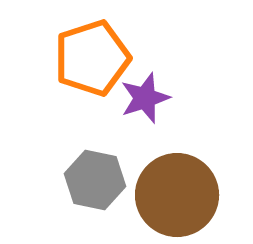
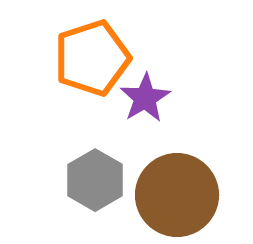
purple star: rotated 12 degrees counterclockwise
gray hexagon: rotated 18 degrees clockwise
